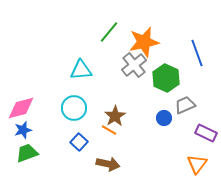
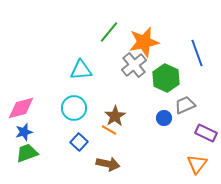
blue star: moved 1 px right, 2 px down
